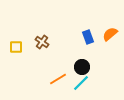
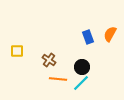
orange semicircle: rotated 21 degrees counterclockwise
brown cross: moved 7 px right, 18 px down
yellow square: moved 1 px right, 4 px down
orange line: rotated 36 degrees clockwise
